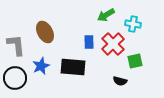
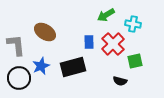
brown ellipse: rotated 30 degrees counterclockwise
black rectangle: rotated 20 degrees counterclockwise
black circle: moved 4 px right
